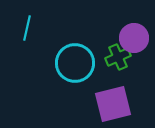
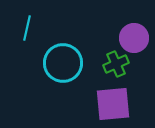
green cross: moved 2 px left, 7 px down
cyan circle: moved 12 px left
purple square: rotated 9 degrees clockwise
